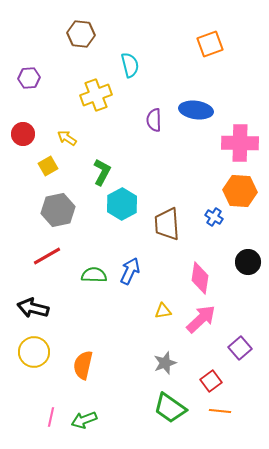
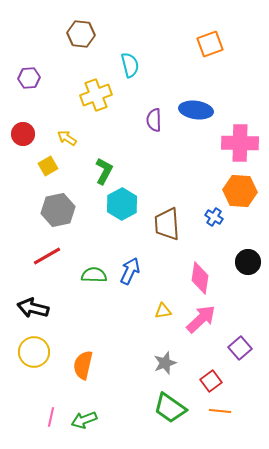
green L-shape: moved 2 px right, 1 px up
